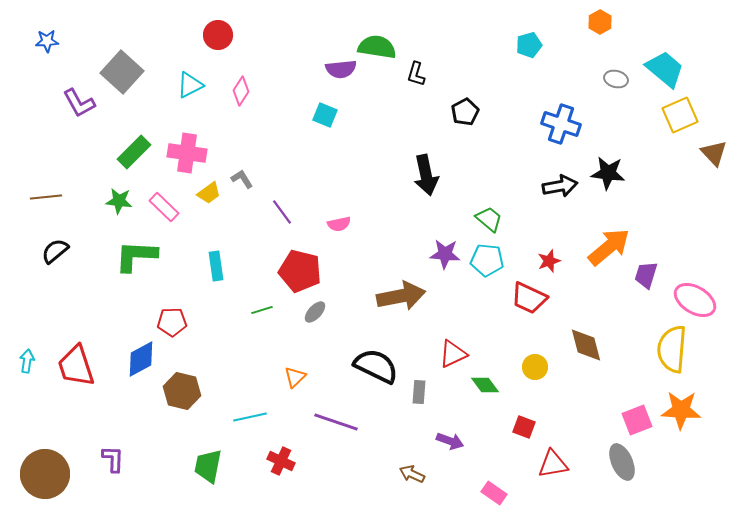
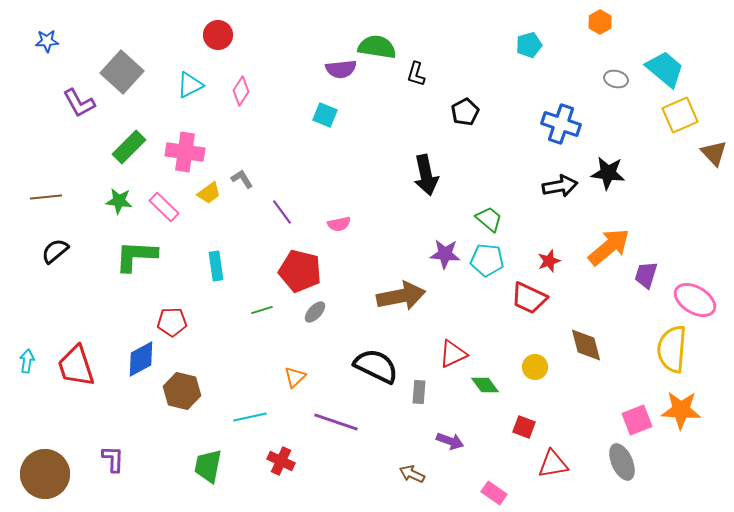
green rectangle at (134, 152): moved 5 px left, 5 px up
pink cross at (187, 153): moved 2 px left, 1 px up
